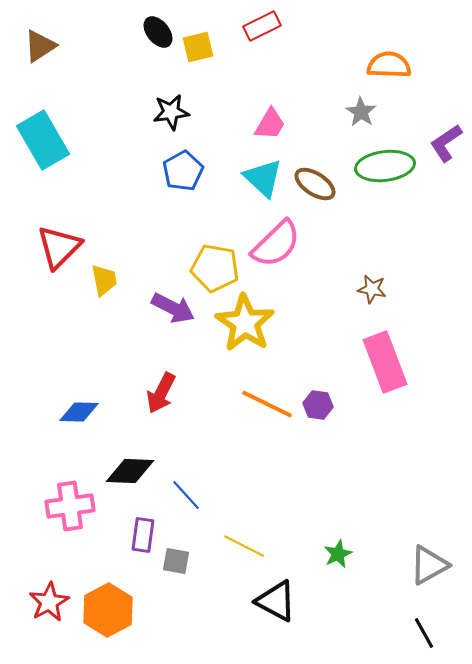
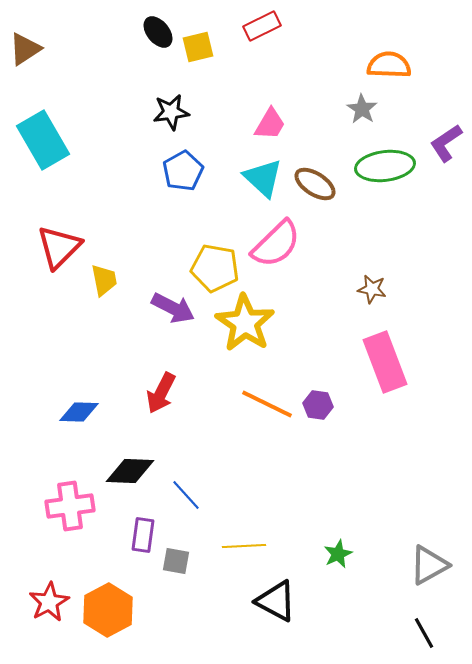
brown triangle: moved 15 px left, 3 px down
gray star: moved 1 px right, 3 px up
yellow line: rotated 30 degrees counterclockwise
